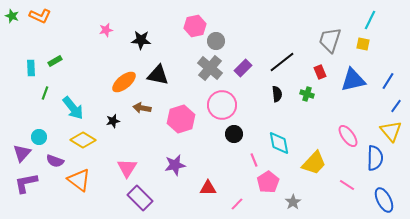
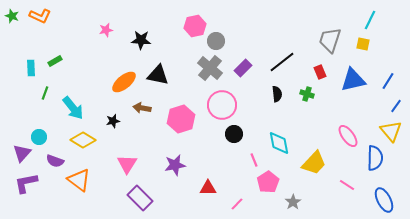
pink triangle at (127, 168): moved 4 px up
